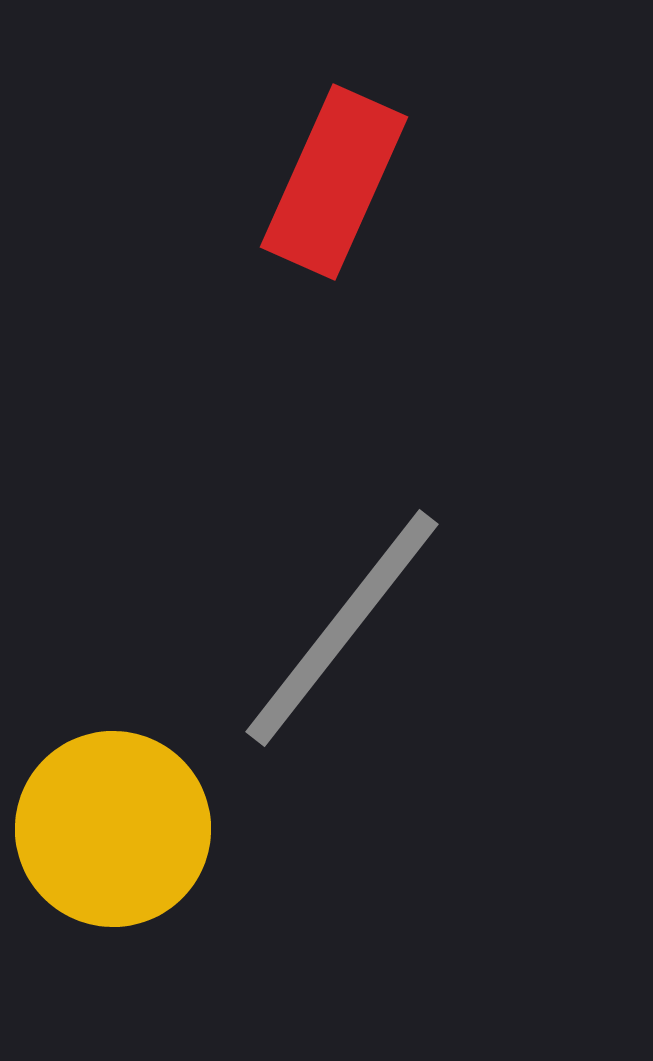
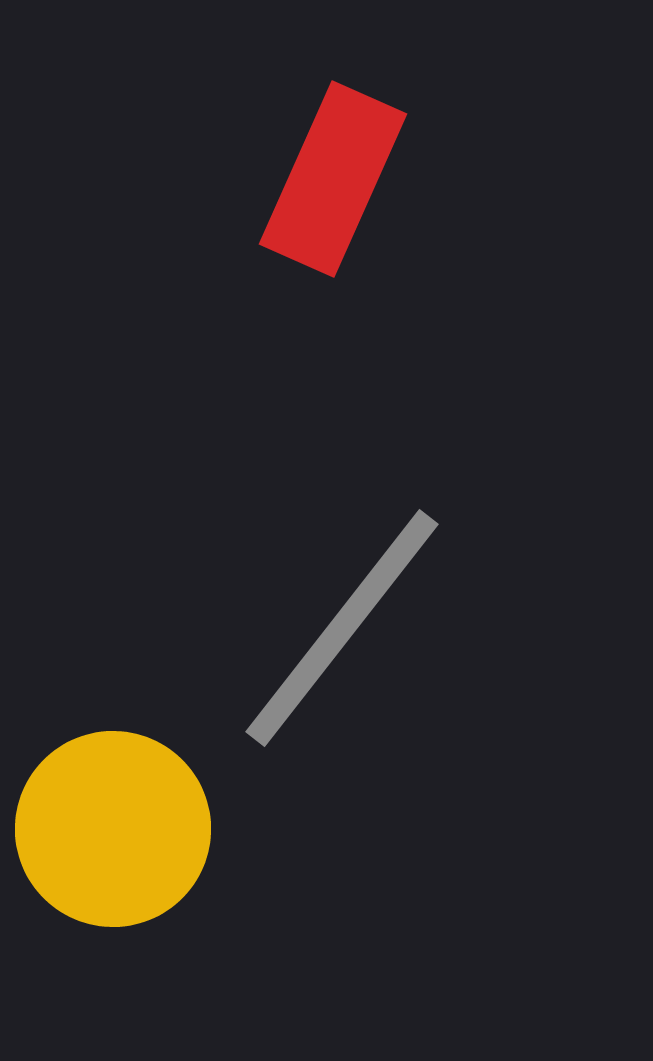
red rectangle: moved 1 px left, 3 px up
